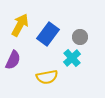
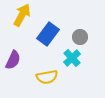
yellow arrow: moved 2 px right, 10 px up
